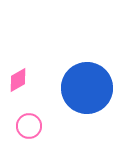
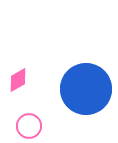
blue circle: moved 1 px left, 1 px down
